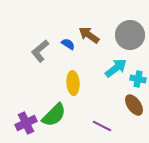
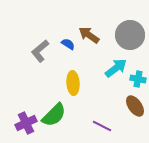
brown ellipse: moved 1 px right, 1 px down
